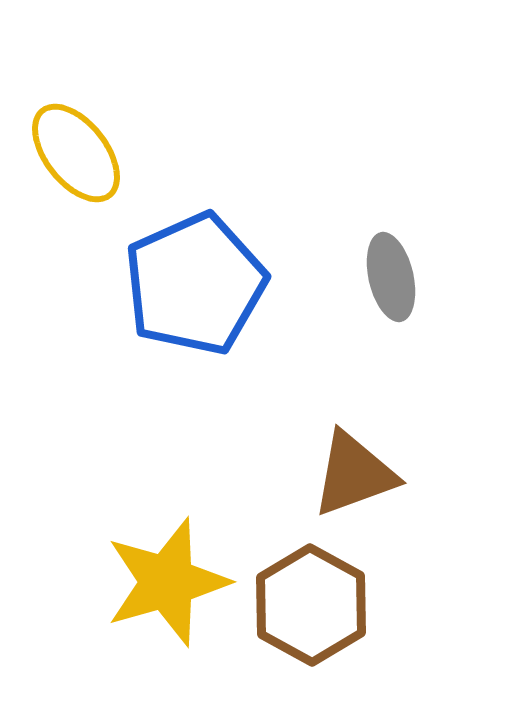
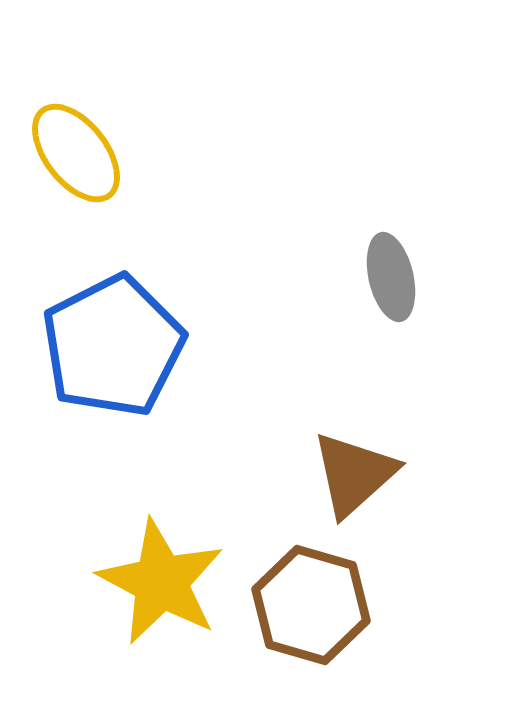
blue pentagon: moved 82 px left, 62 px down; rotated 3 degrees counterclockwise
brown triangle: rotated 22 degrees counterclockwise
yellow star: moved 6 px left; rotated 28 degrees counterclockwise
brown hexagon: rotated 13 degrees counterclockwise
